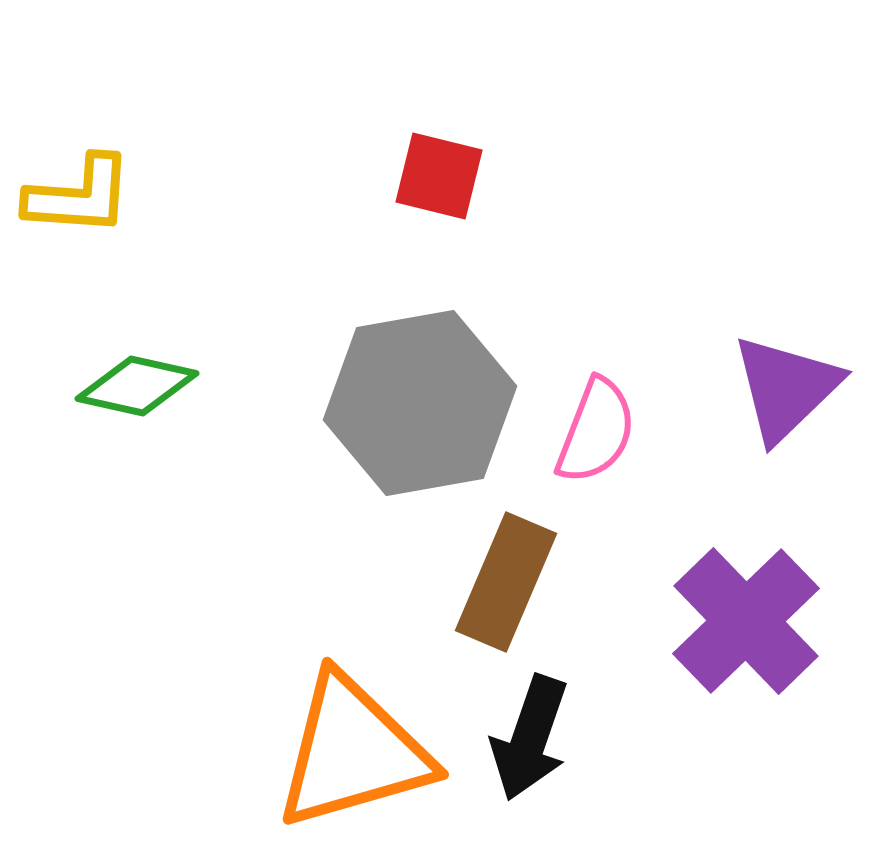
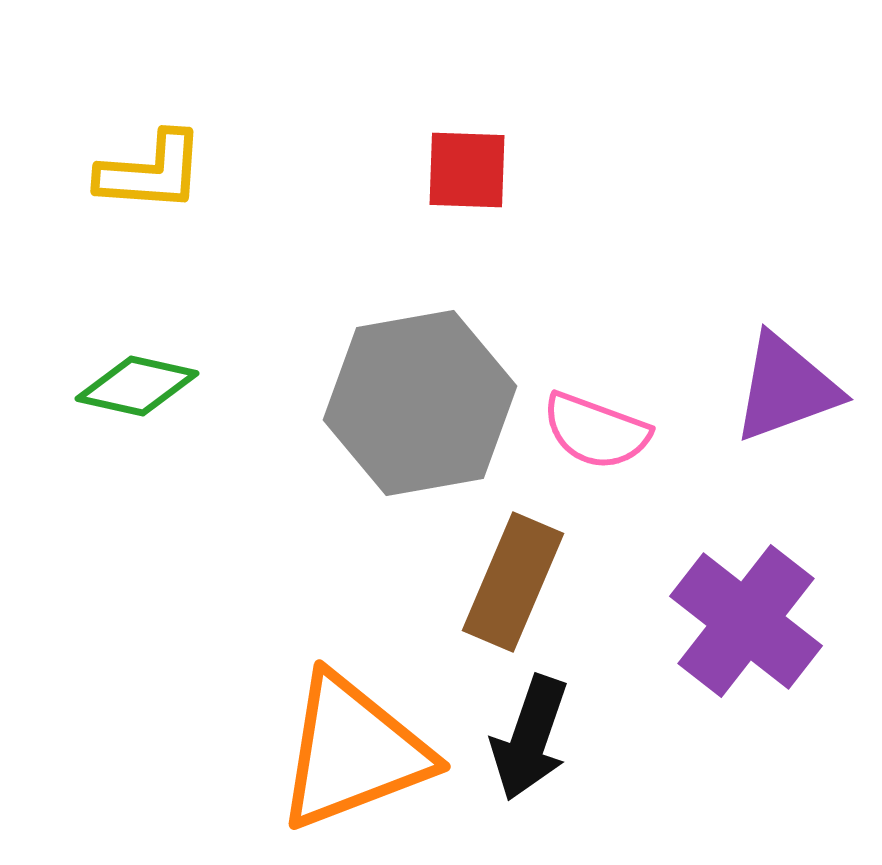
red square: moved 28 px right, 6 px up; rotated 12 degrees counterclockwise
yellow L-shape: moved 72 px right, 24 px up
purple triangle: rotated 24 degrees clockwise
pink semicircle: rotated 89 degrees clockwise
brown rectangle: moved 7 px right
purple cross: rotated 8 degrees counterclockwise
orange triangle: rotated 5 degrees counterclockwise
